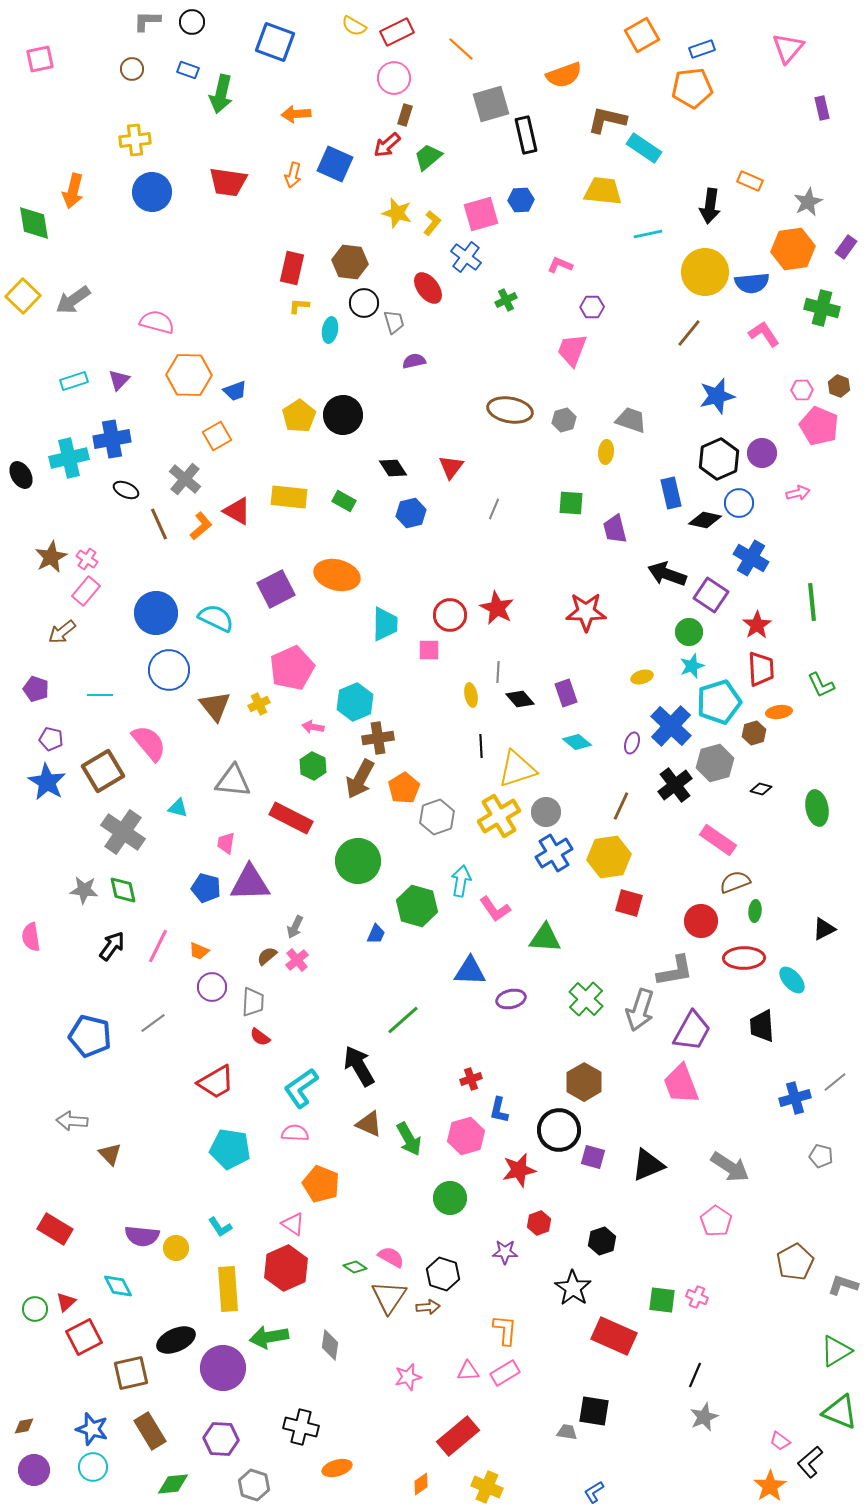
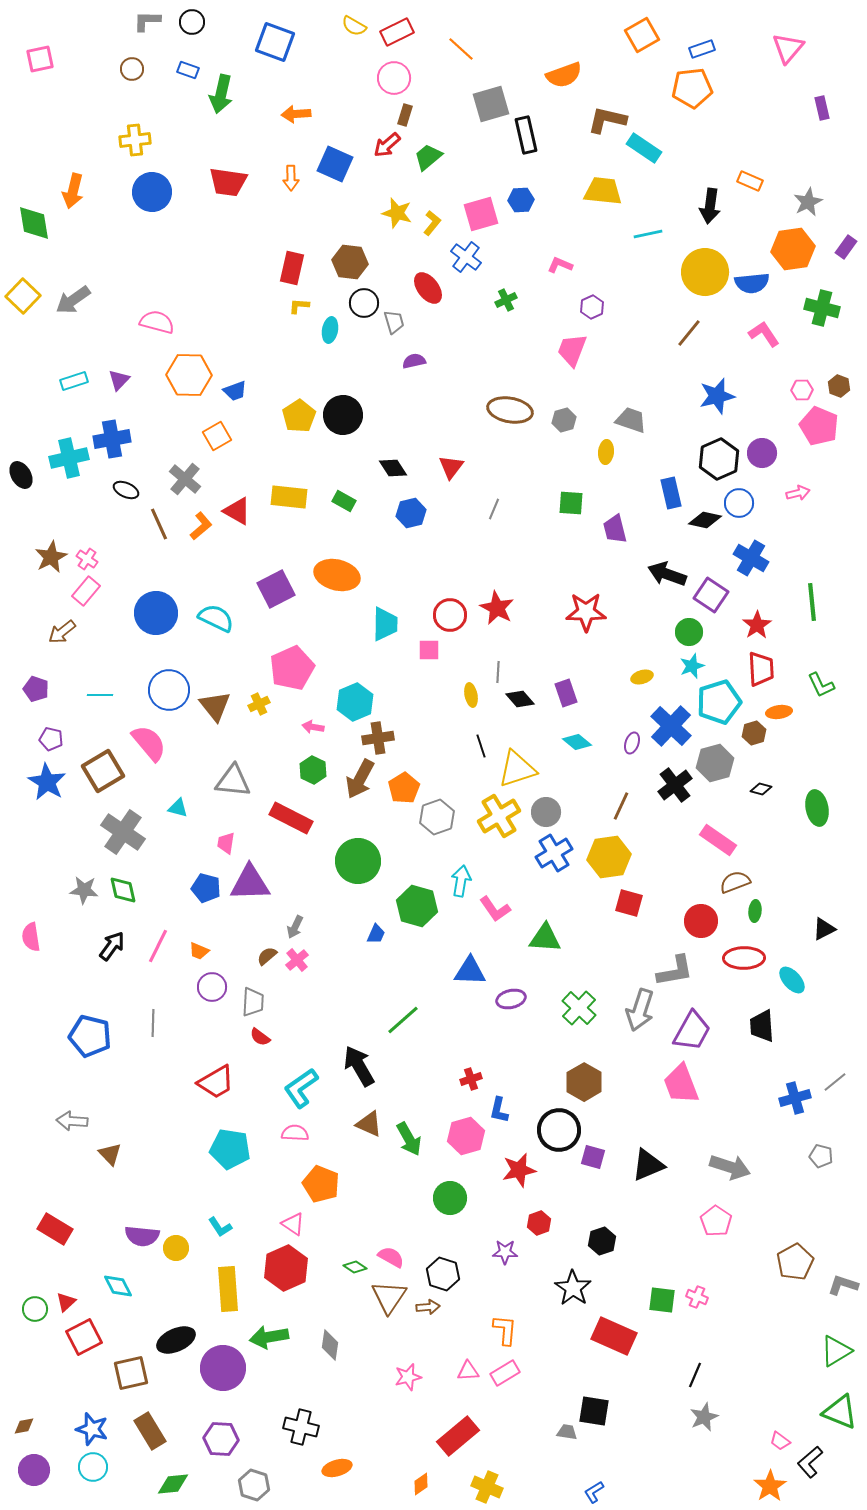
orange arrow at (293, 175): moved 2 px left, 3 px down; rotated 15 degrees counterclockwise
purple hexagon at (592, 307): rotated 25 degrees counterclockwise
blue circle at (169, 670): moved 20 px down
black line at (481, 746): rotated 15 degrees counterclockwise
green hexagon at (313, 766): moved 4 px down
green cross at (586, 999): moved 7 px left, 9 px down
gray line at (153, 1023): rotated 52 degrees counterclockwise
gray arrow at (730, 1167): rotated 15 degrees counterclockwise
